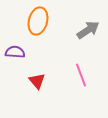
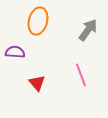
gray arrow: rotated 20 degrees counterclockwise
red triangle: moved 2 px down
